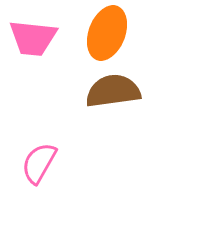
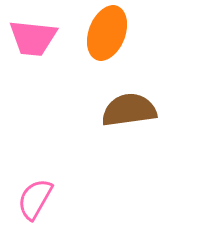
brown semicircle: moved 16 px right, 19 px down
pink semicircle: moved 4 px left, 36 px down
